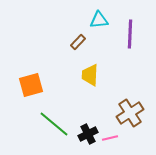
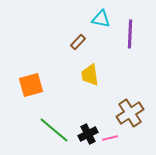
cyan triangle: moved 2 px right, 1 px up; rotated 18 degrees clockwise
yellow trapezoid: rotated 10 degrees counterclockwise
green line: moved 6 px down
